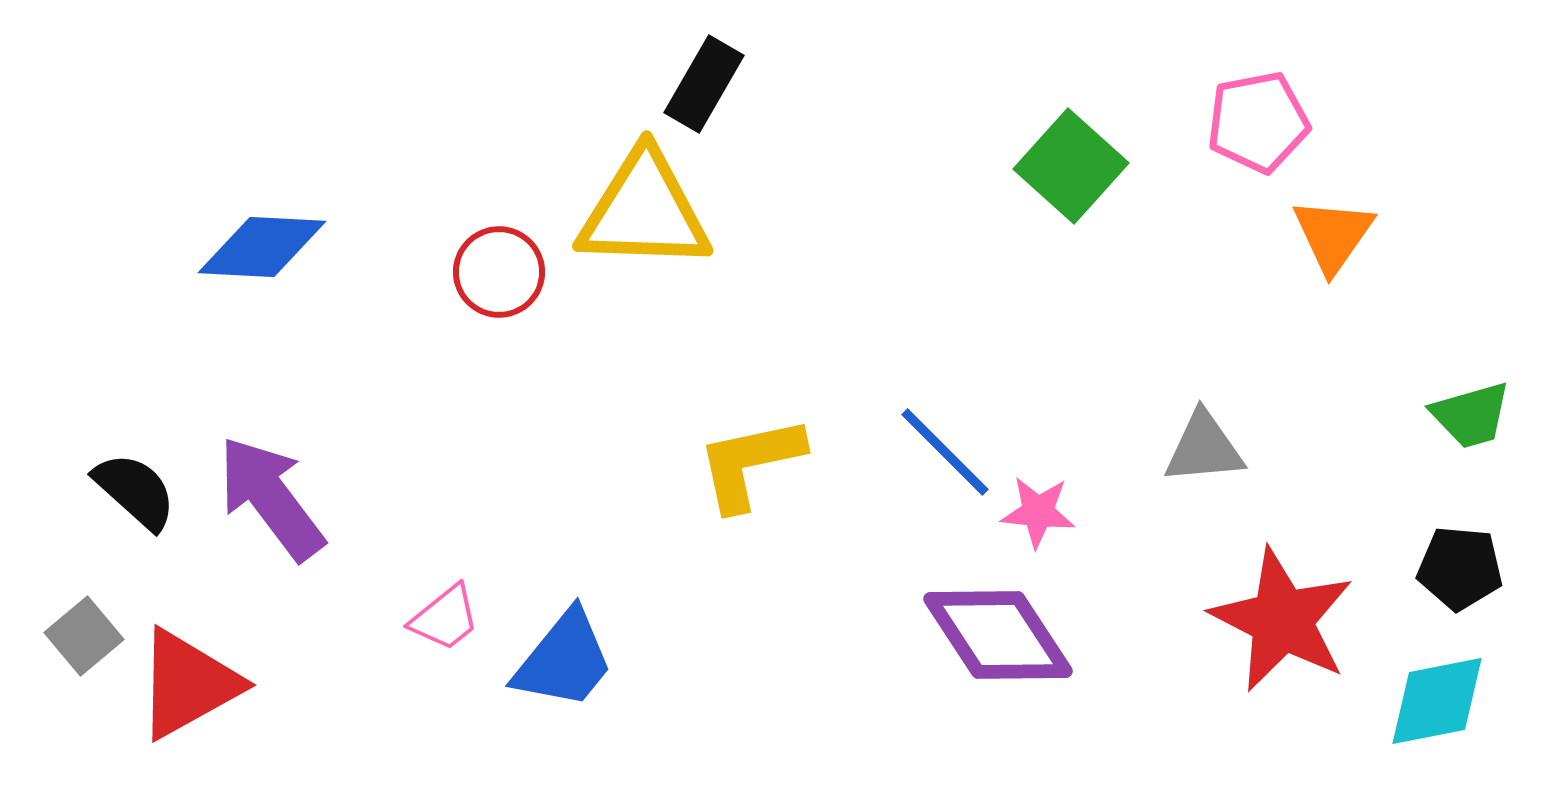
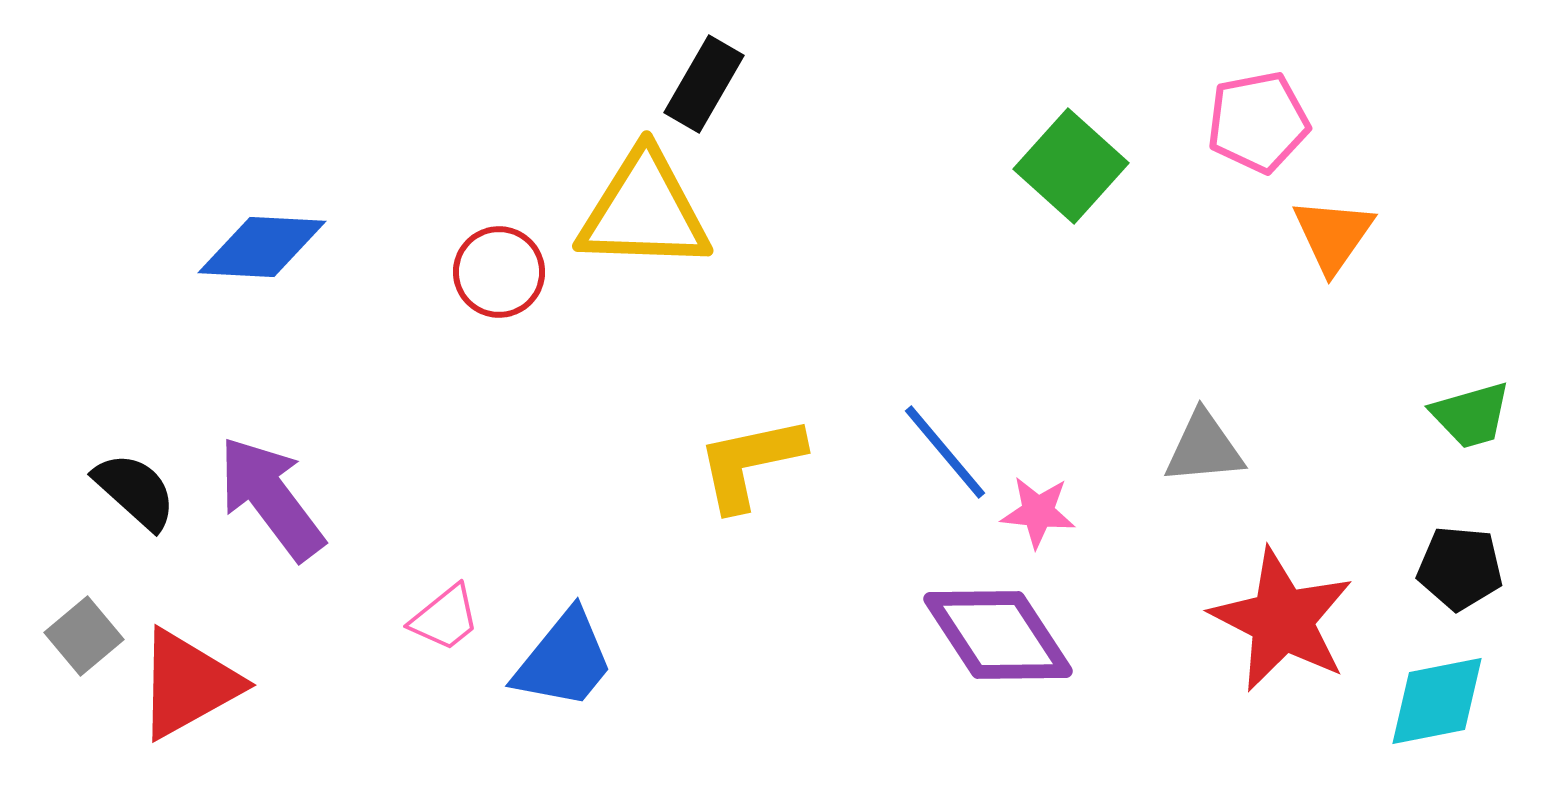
blue line: rotated 5 degrees clockwise
